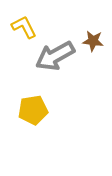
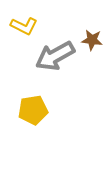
yellow L-shape: moved 1 px up; rotated 144 degrees clockwise
brown star: moved 1 px left, 1 px up
